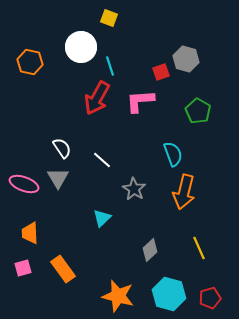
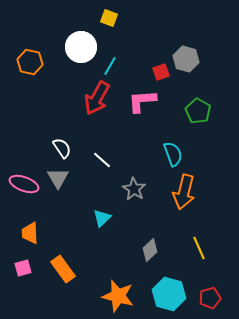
cyan line: rotated 48 degrees clockwise
pink L-shape: moved 2 px right
